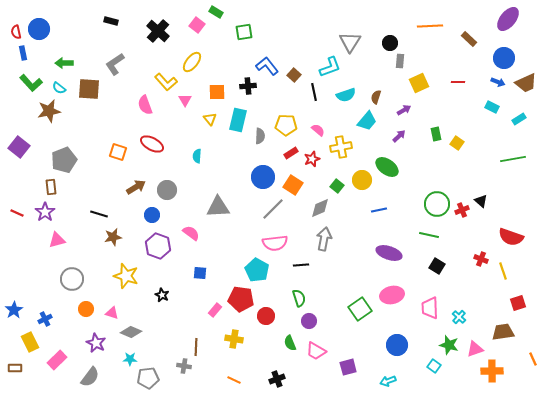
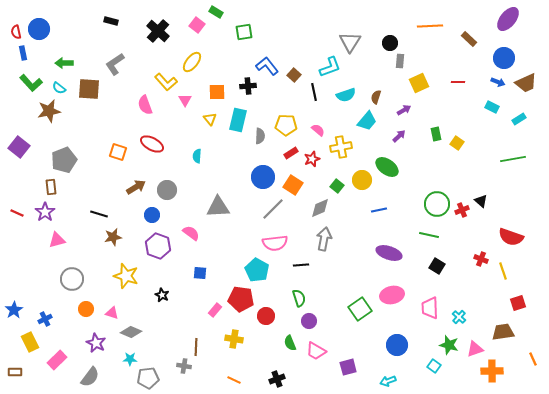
brown rectangle at (15, 368): moved 4 px down
